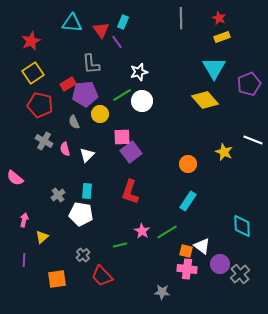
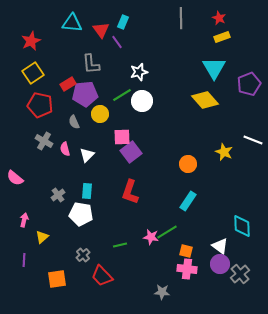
pink star at (142, 231): moved 9 px right, 6 px down; rotated 21 degrees counterclockwise
white triangle at (202, 246): moved 18 px right
